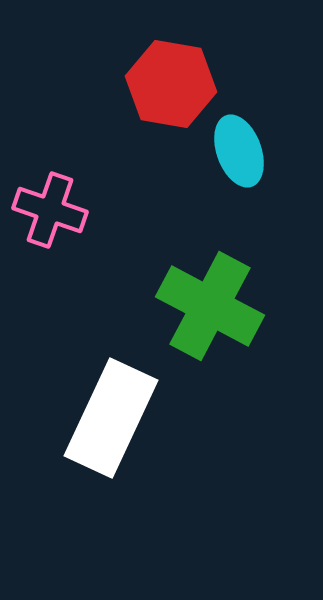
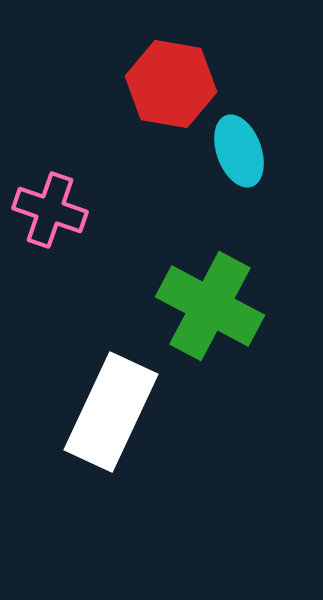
white rectangle: moved 6 px up
